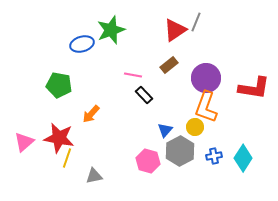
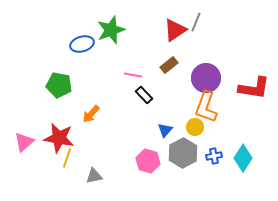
gray hexagon: moved 3 px right, 2 px down
